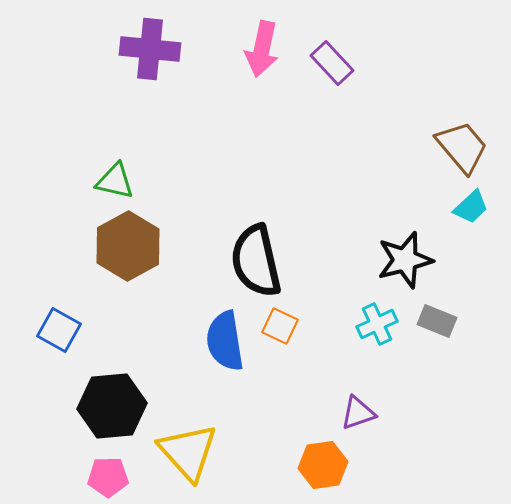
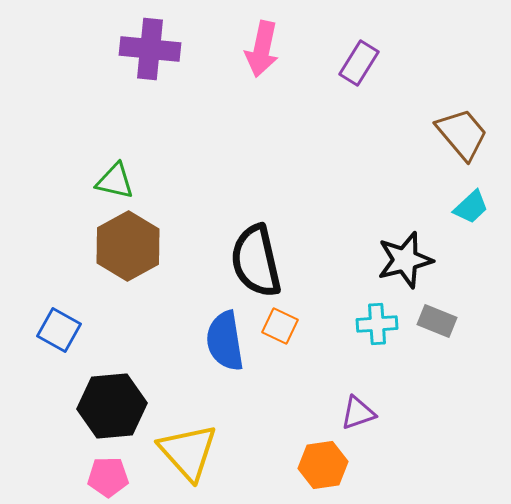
purple rectangle: moved 27 px right; rotated 75 degrees clockwise
brown trapezoid: moved 13 px up
cyan cross: rotated 21 degrees clockwise
